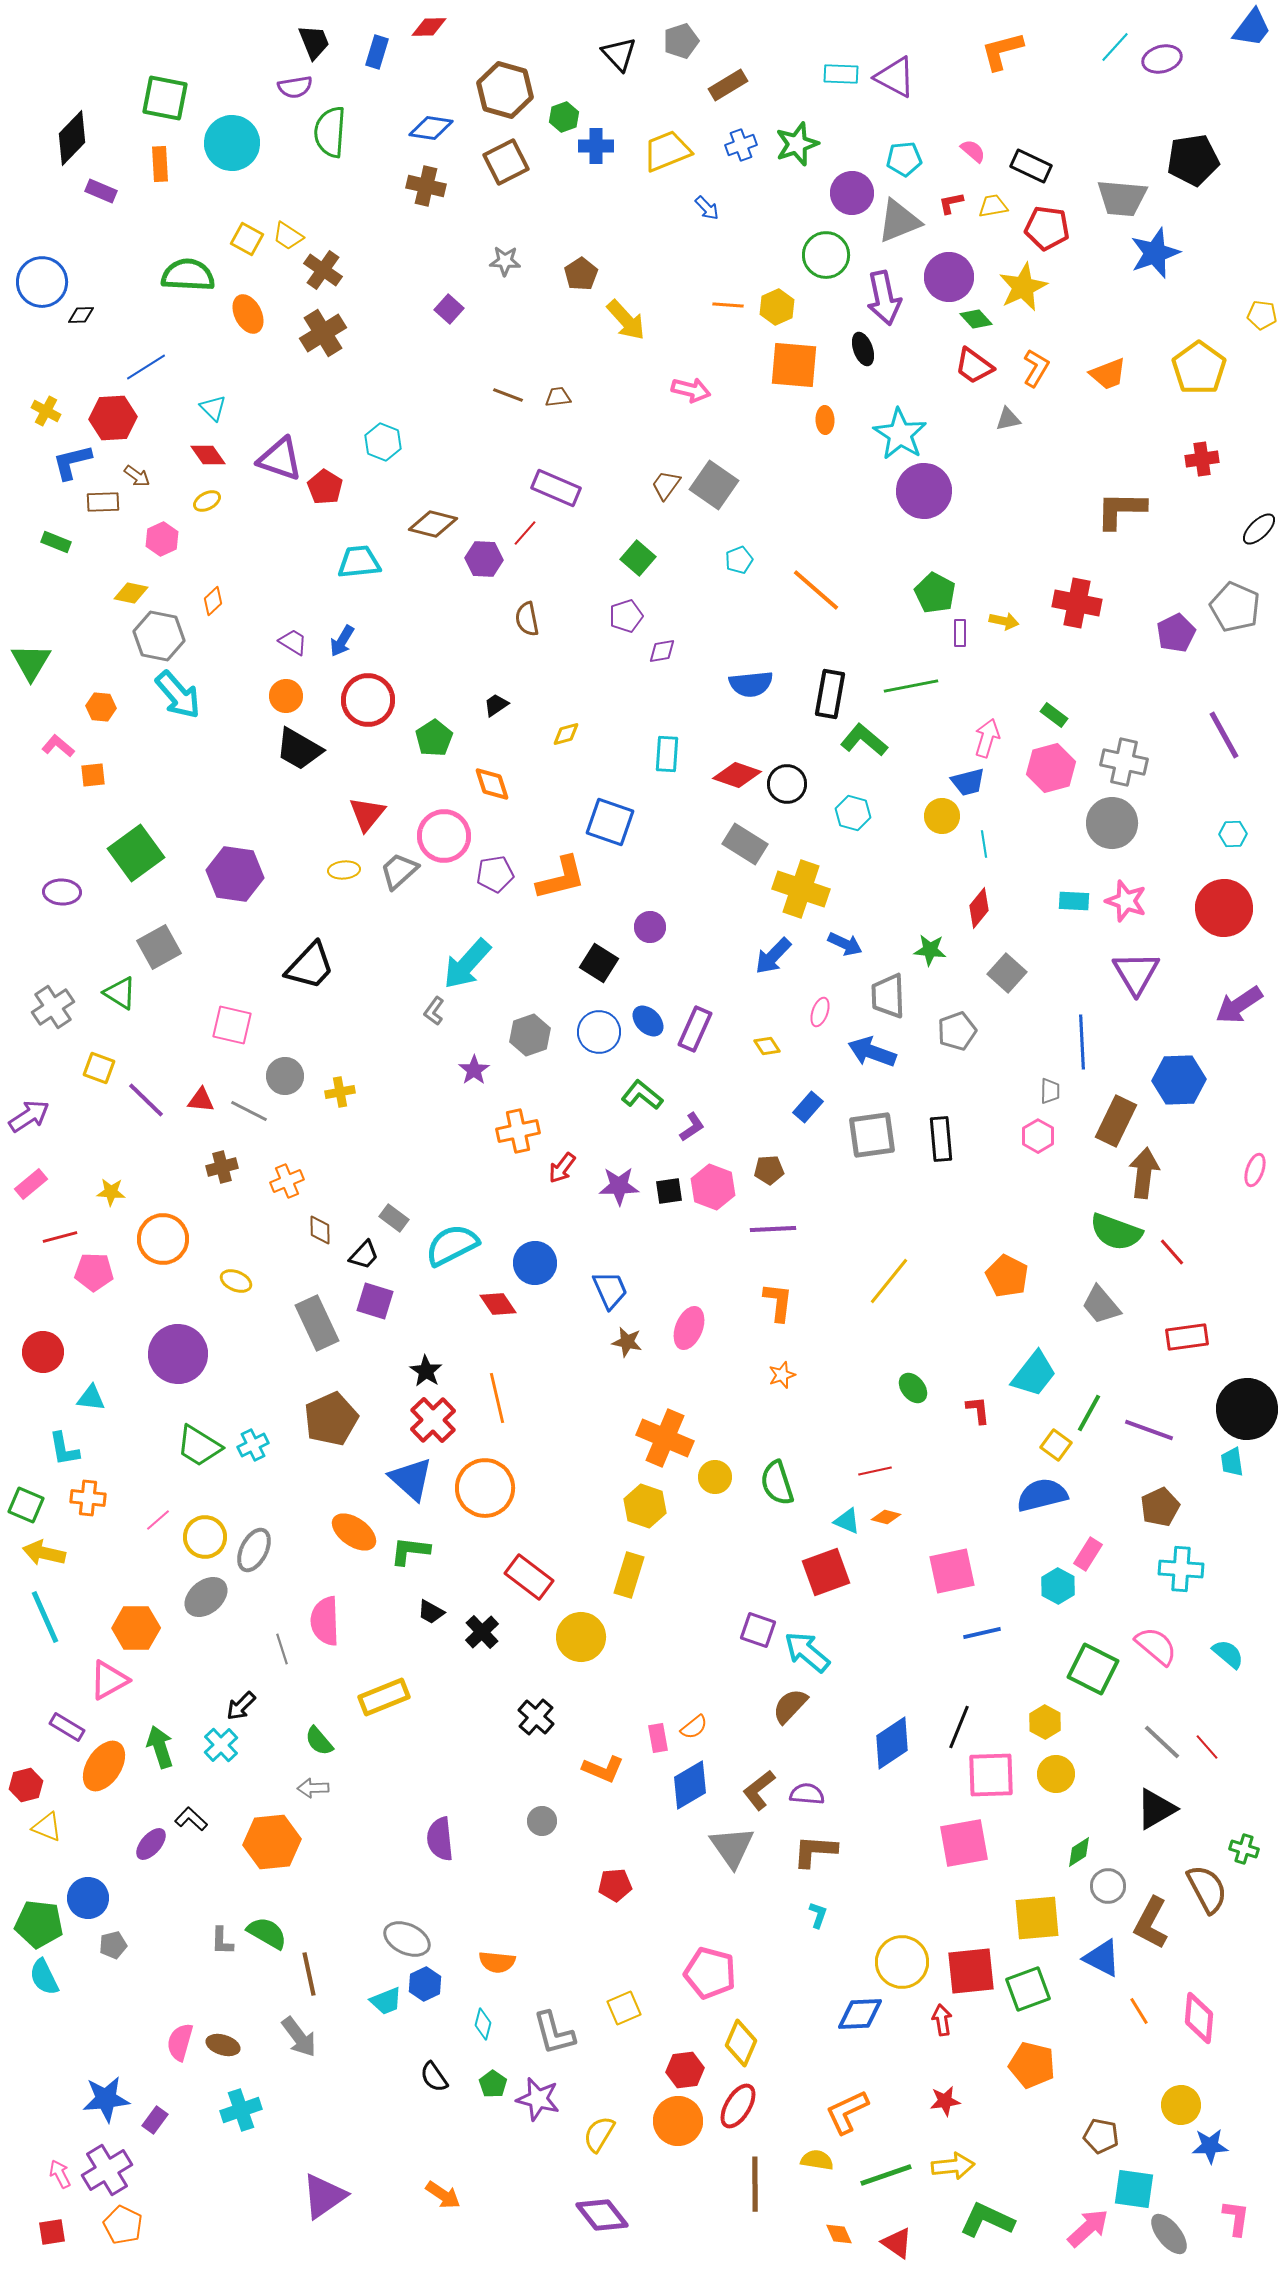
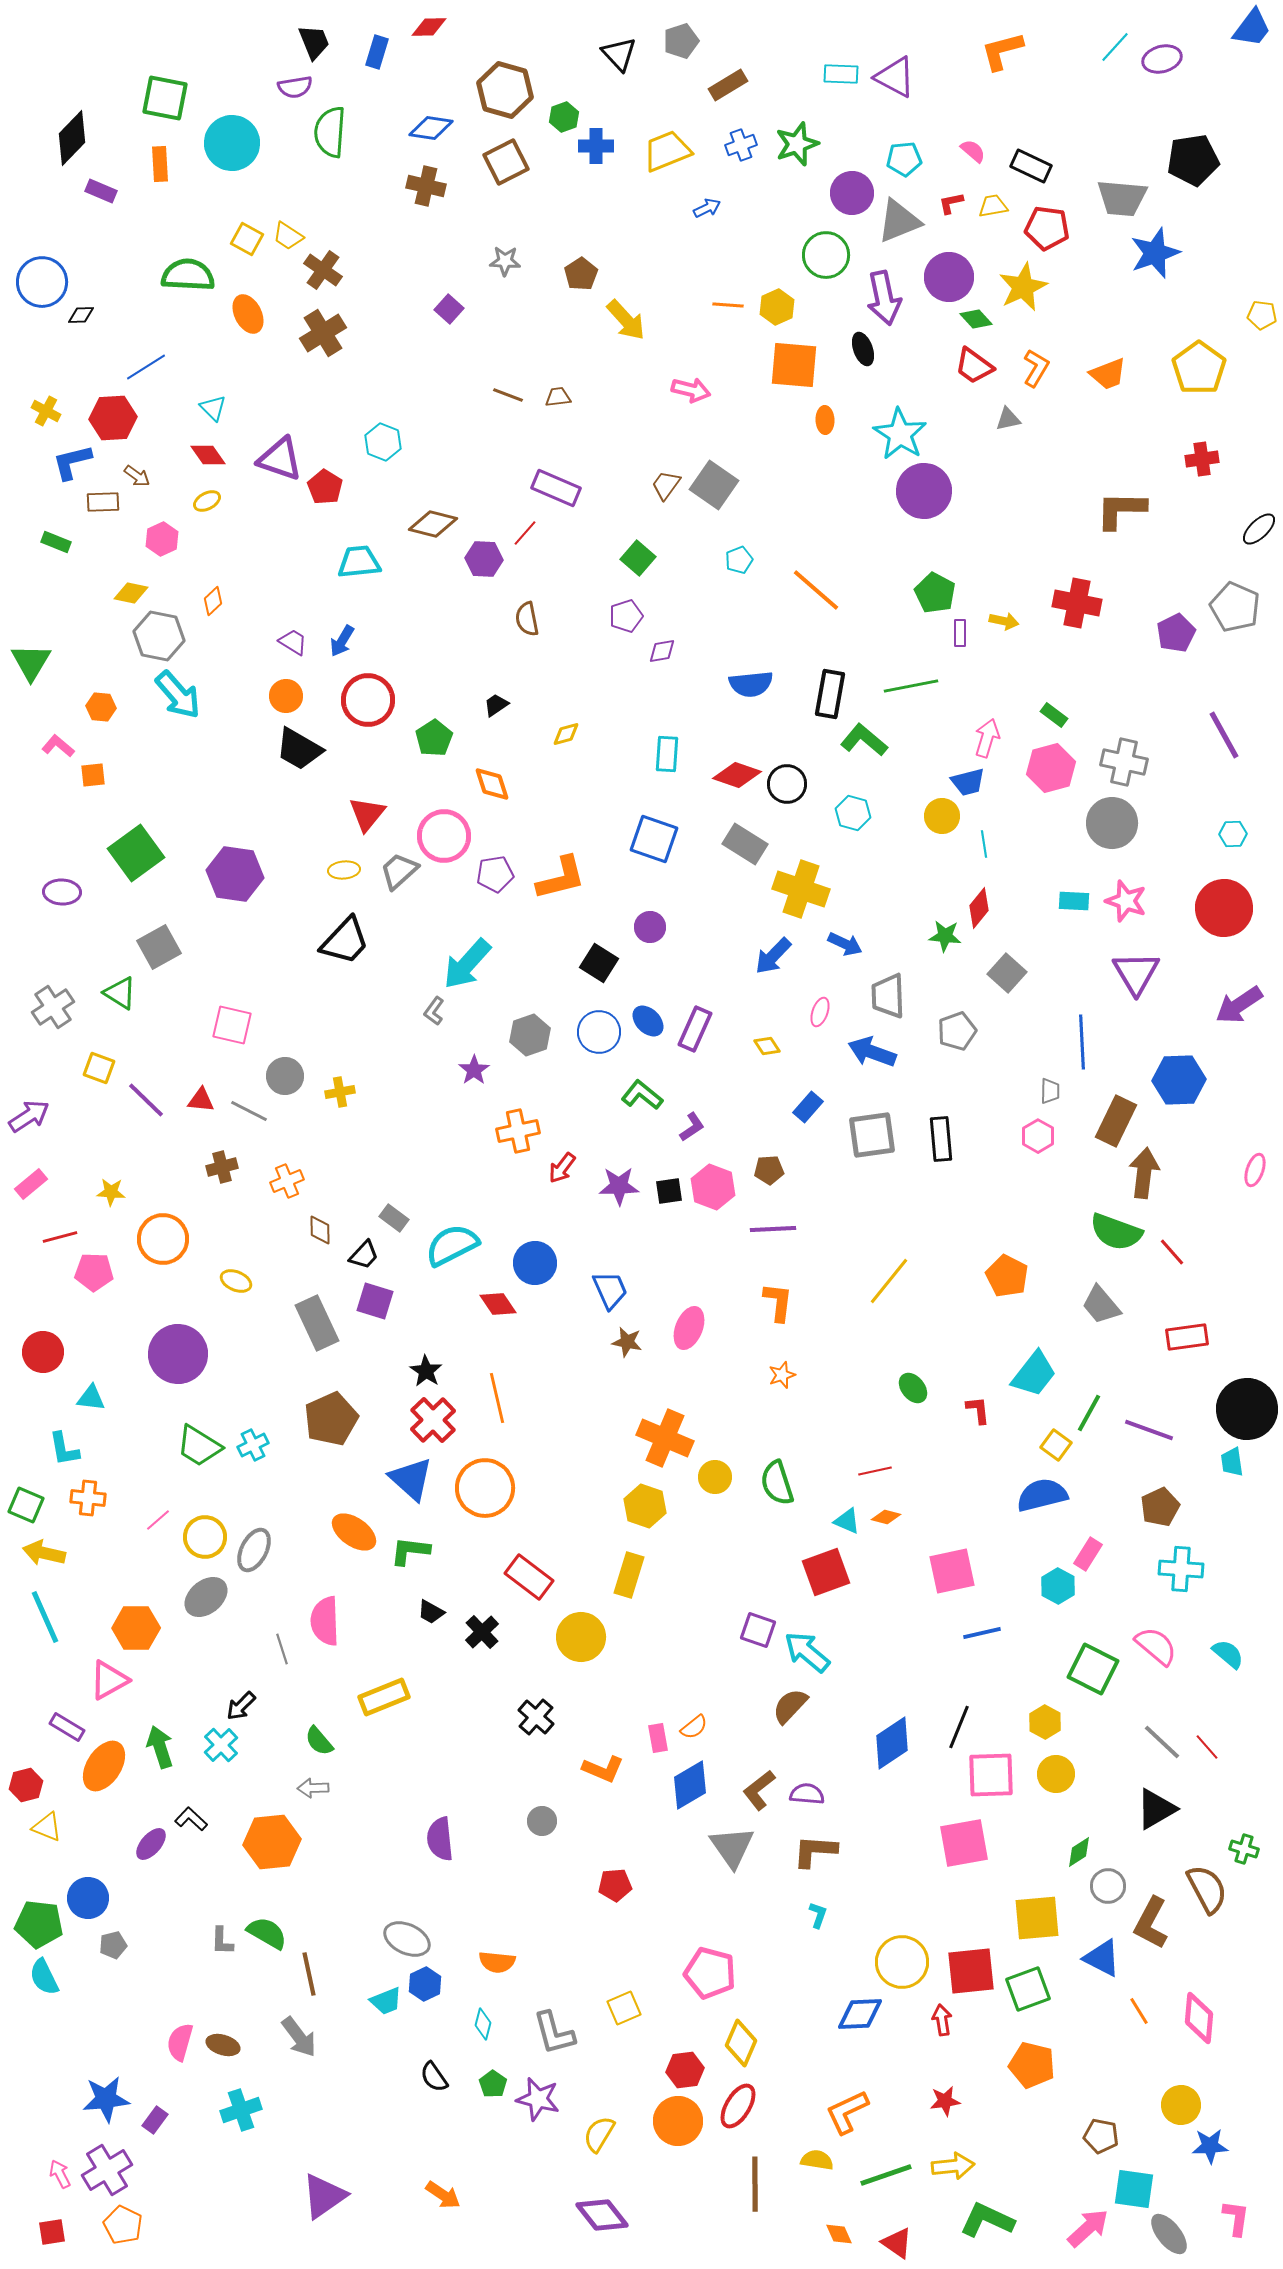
blue arrow at (707, 208): rotated 72 degrees counterclockwise
blue square at (610, 822): moved 44 px right, 17 px down
green star at (930, 950): moved 15 px right, 14 px up
black trapezoid at (310, 966): moved 35 px right, 25 px up
